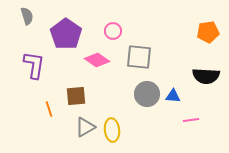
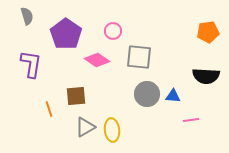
purple L-shape: moved 3 px left, 1 px up
